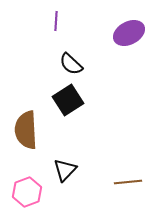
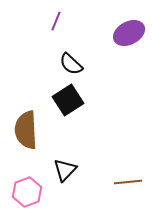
purple line: rotated 18 degrees clockwise
